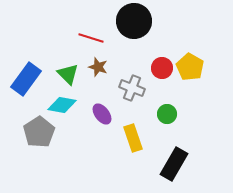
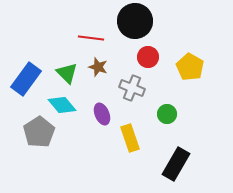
black circle: moved 1 px right
red line: rotated 10 degrees counterclockwise
red circle: moved 14 px left, 11 px up
green triangle: moved 1 px left, 1 px up
cyan diamond: rotated 40 degrees clockwise
purple ellipse: rotated 15 degrees clockwise
yellow rectangle: moved 3 px left
black rectangle: moved 2 px right
